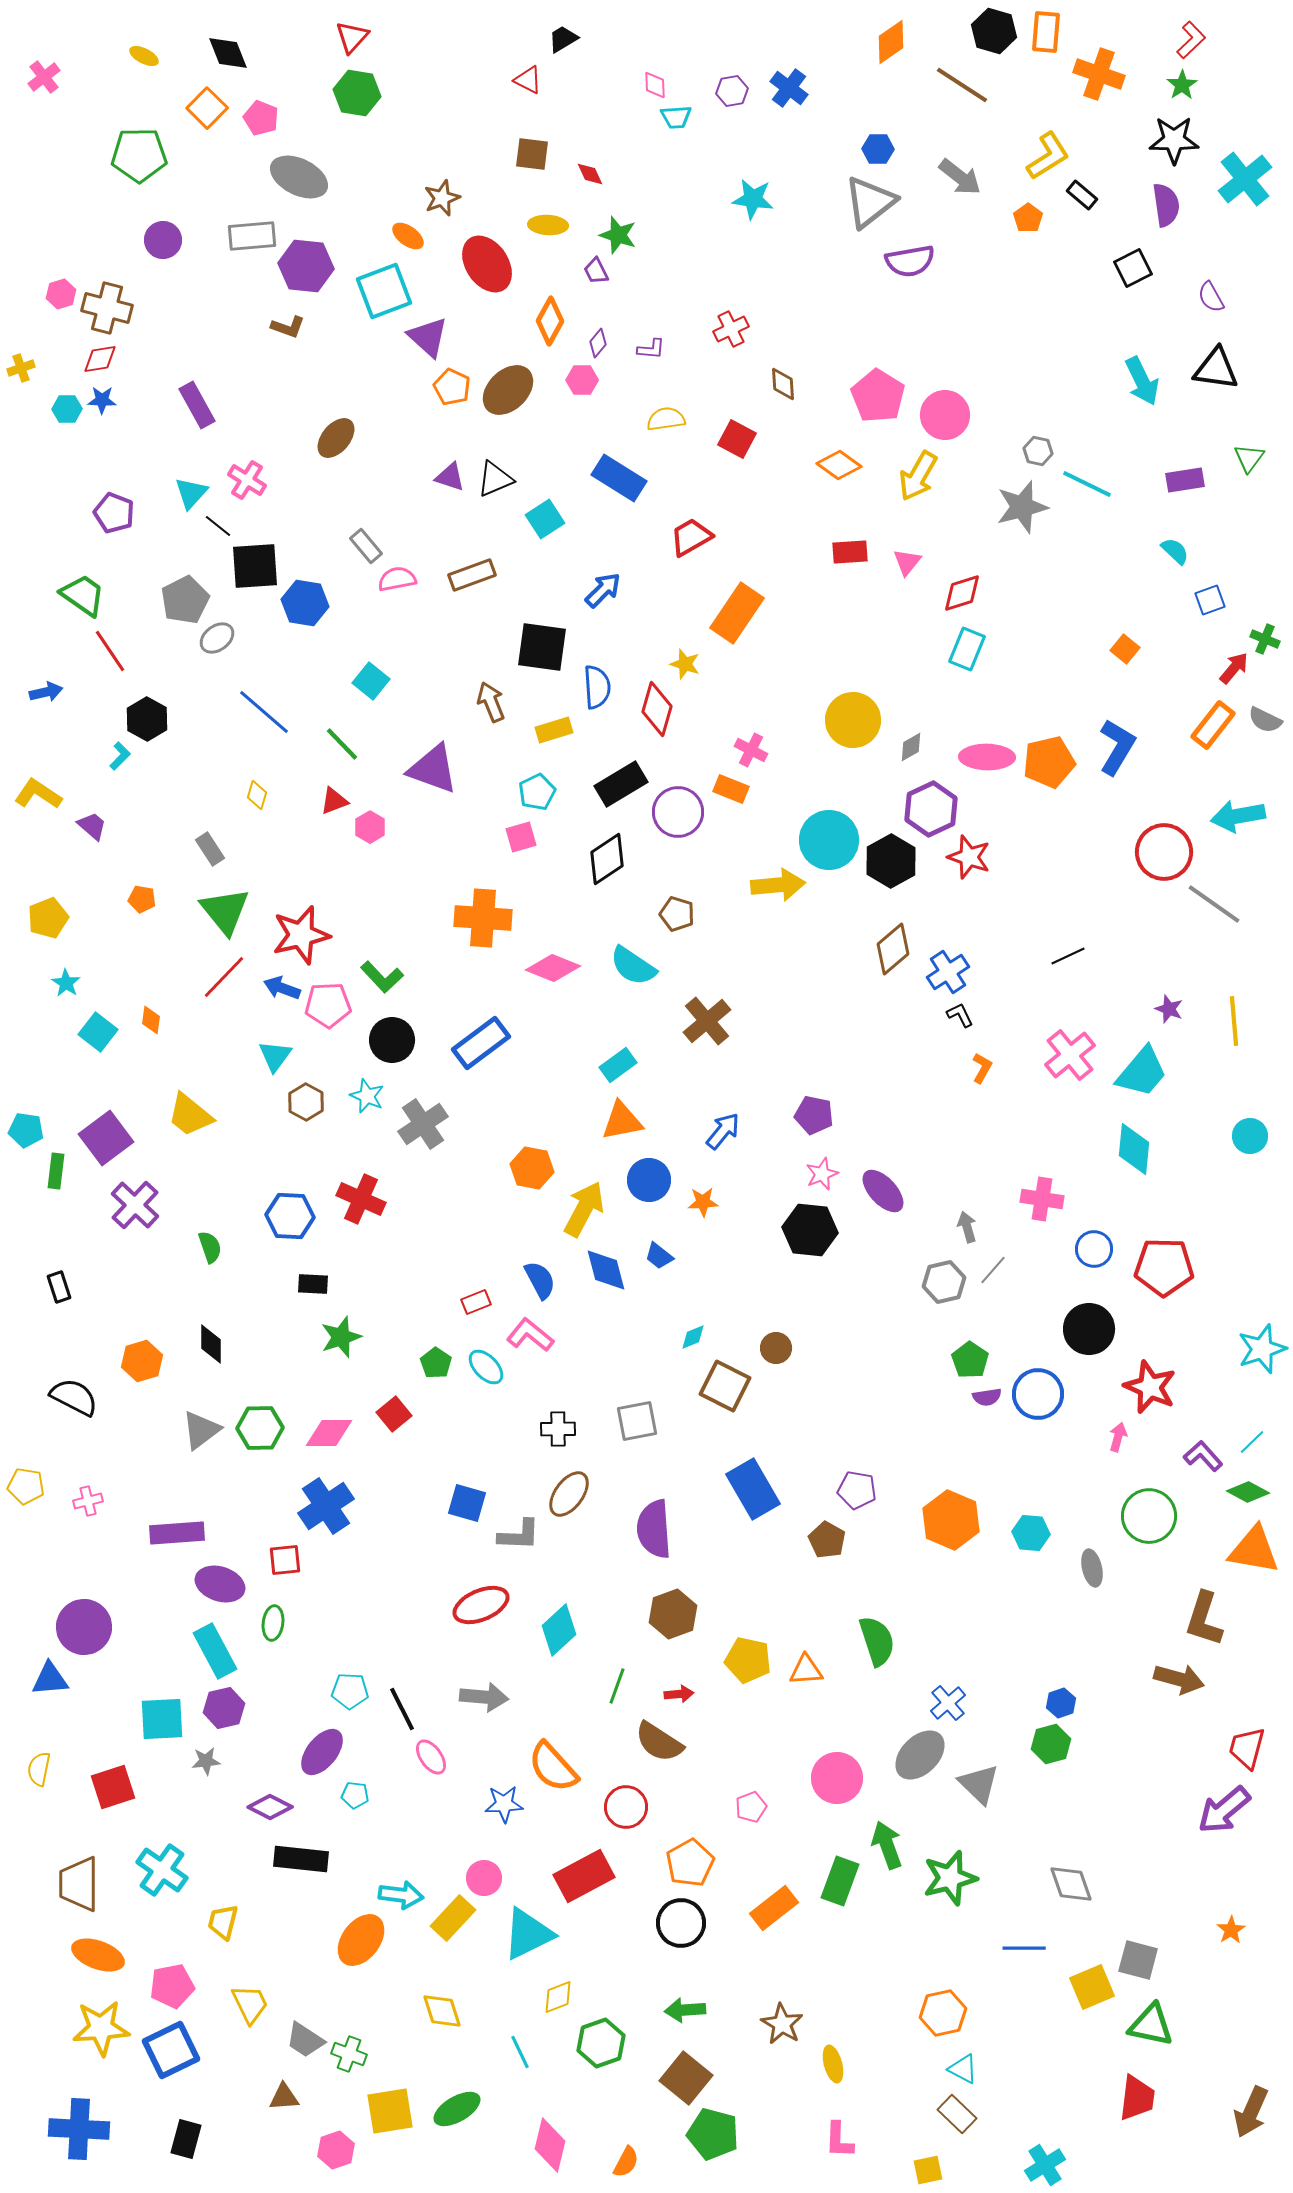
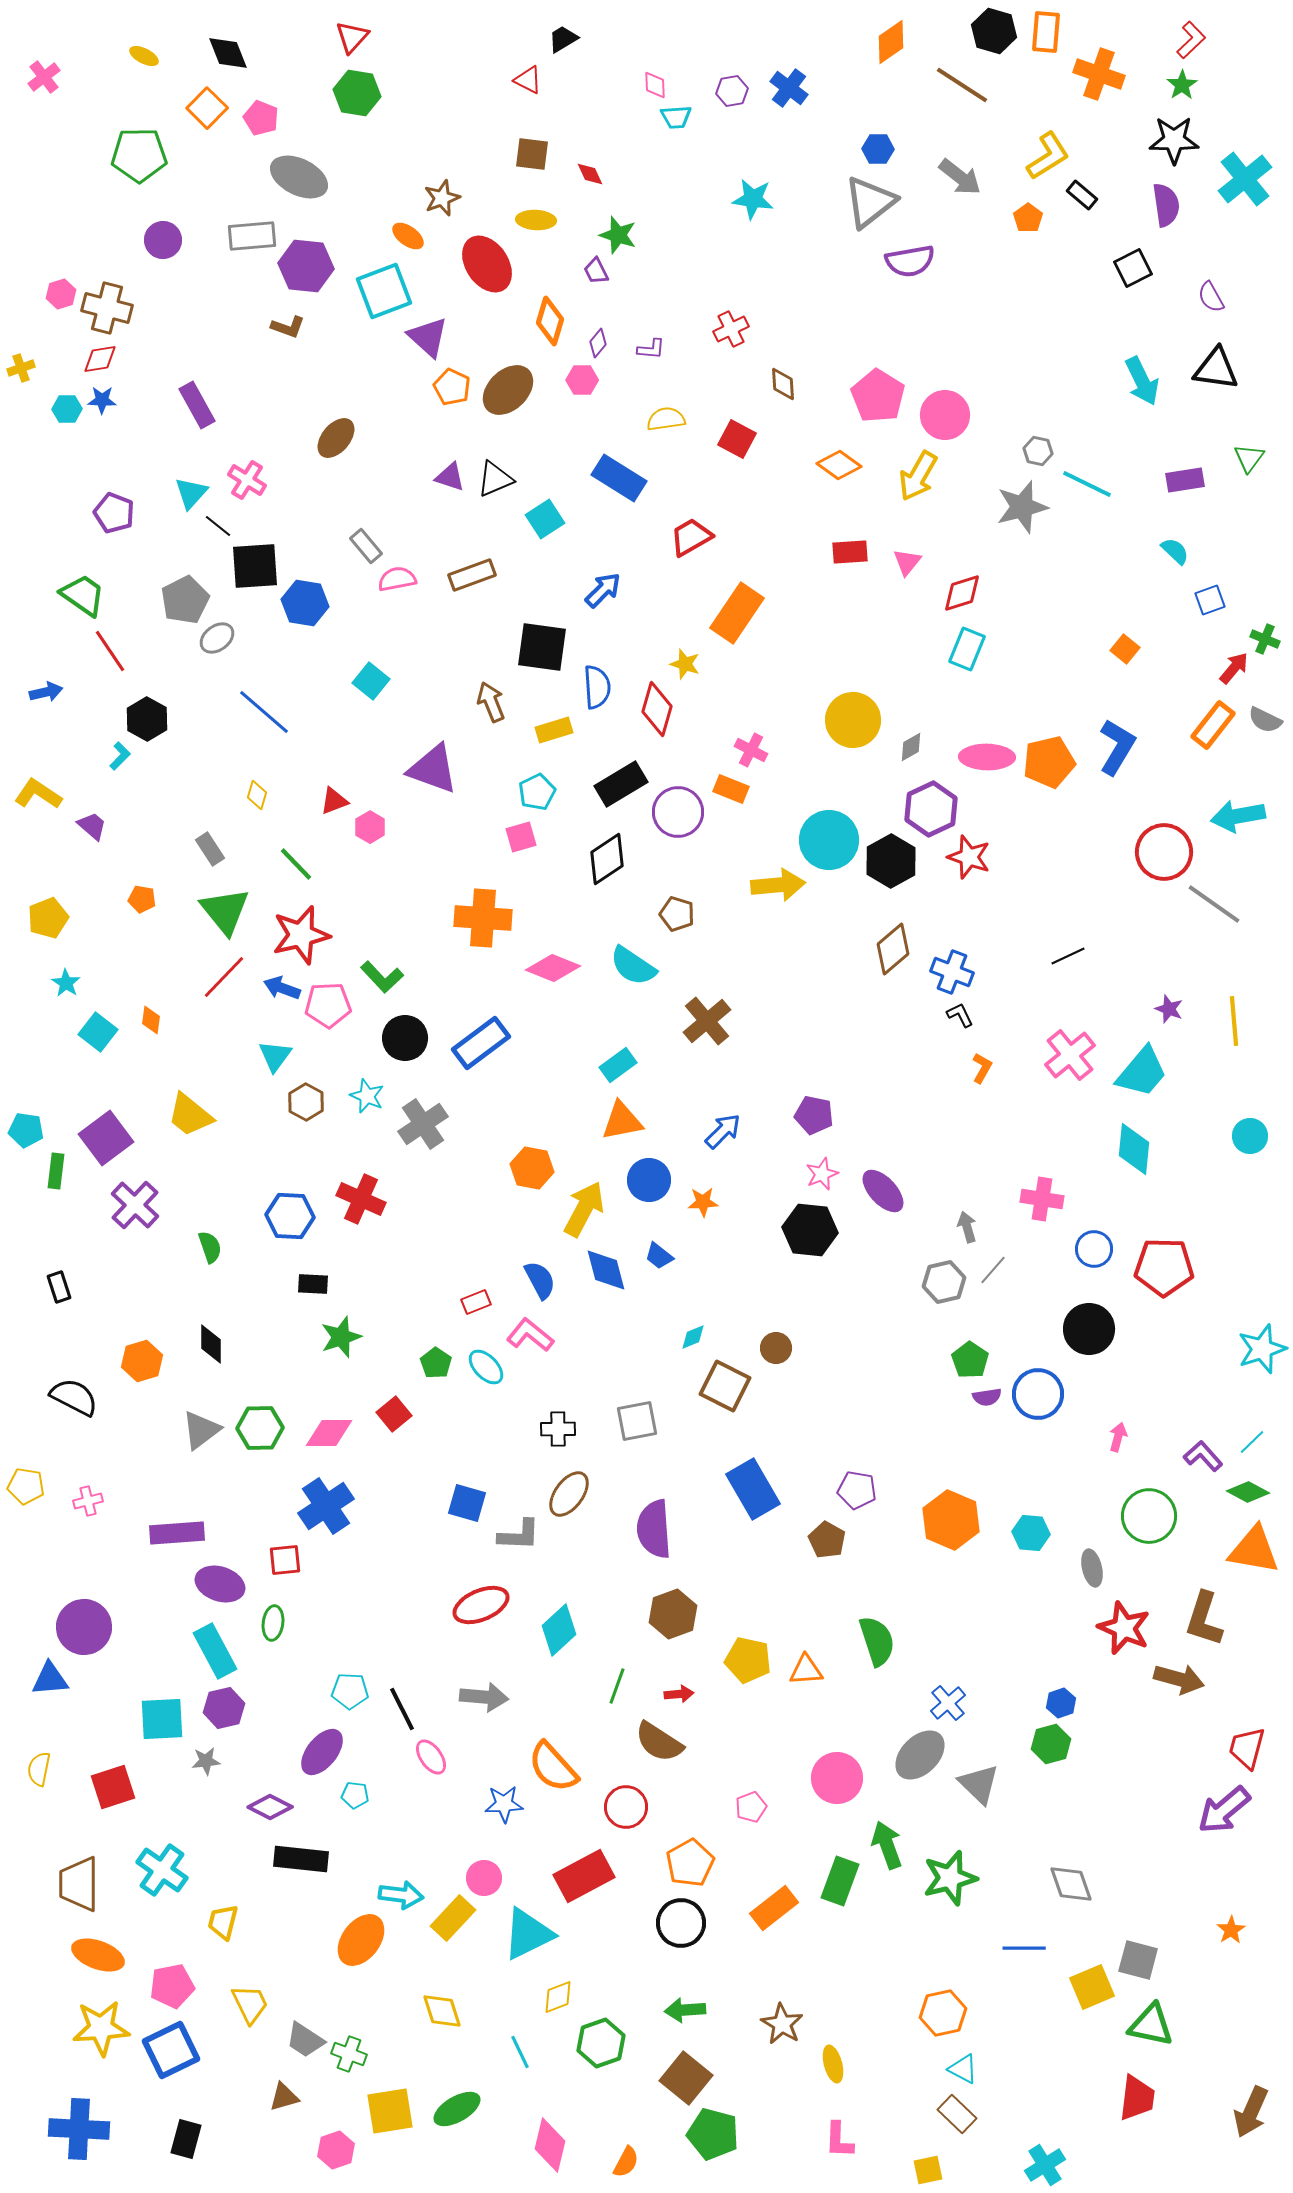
yellow ellipse at (548, 225): moved 12 px left, 5 px up
orange diamond at (550, 321): rotated 12 degrees counterclockwise
green line at (342, 744): moved 46 px left, 120 px down
blue cross at (948, 972): moved 4 px right; rotated 36 degrees counterclockwise
black circle at (392, 1040): moved 13 px right, 2 px up
blue arrow at (723, 1131): rotated 6 degrees clockwise
red star at (1150, 1387): moved 26 px left, 241 px down
brown triangle at (284, 2097): rotated 12 degrees counterclockwise
